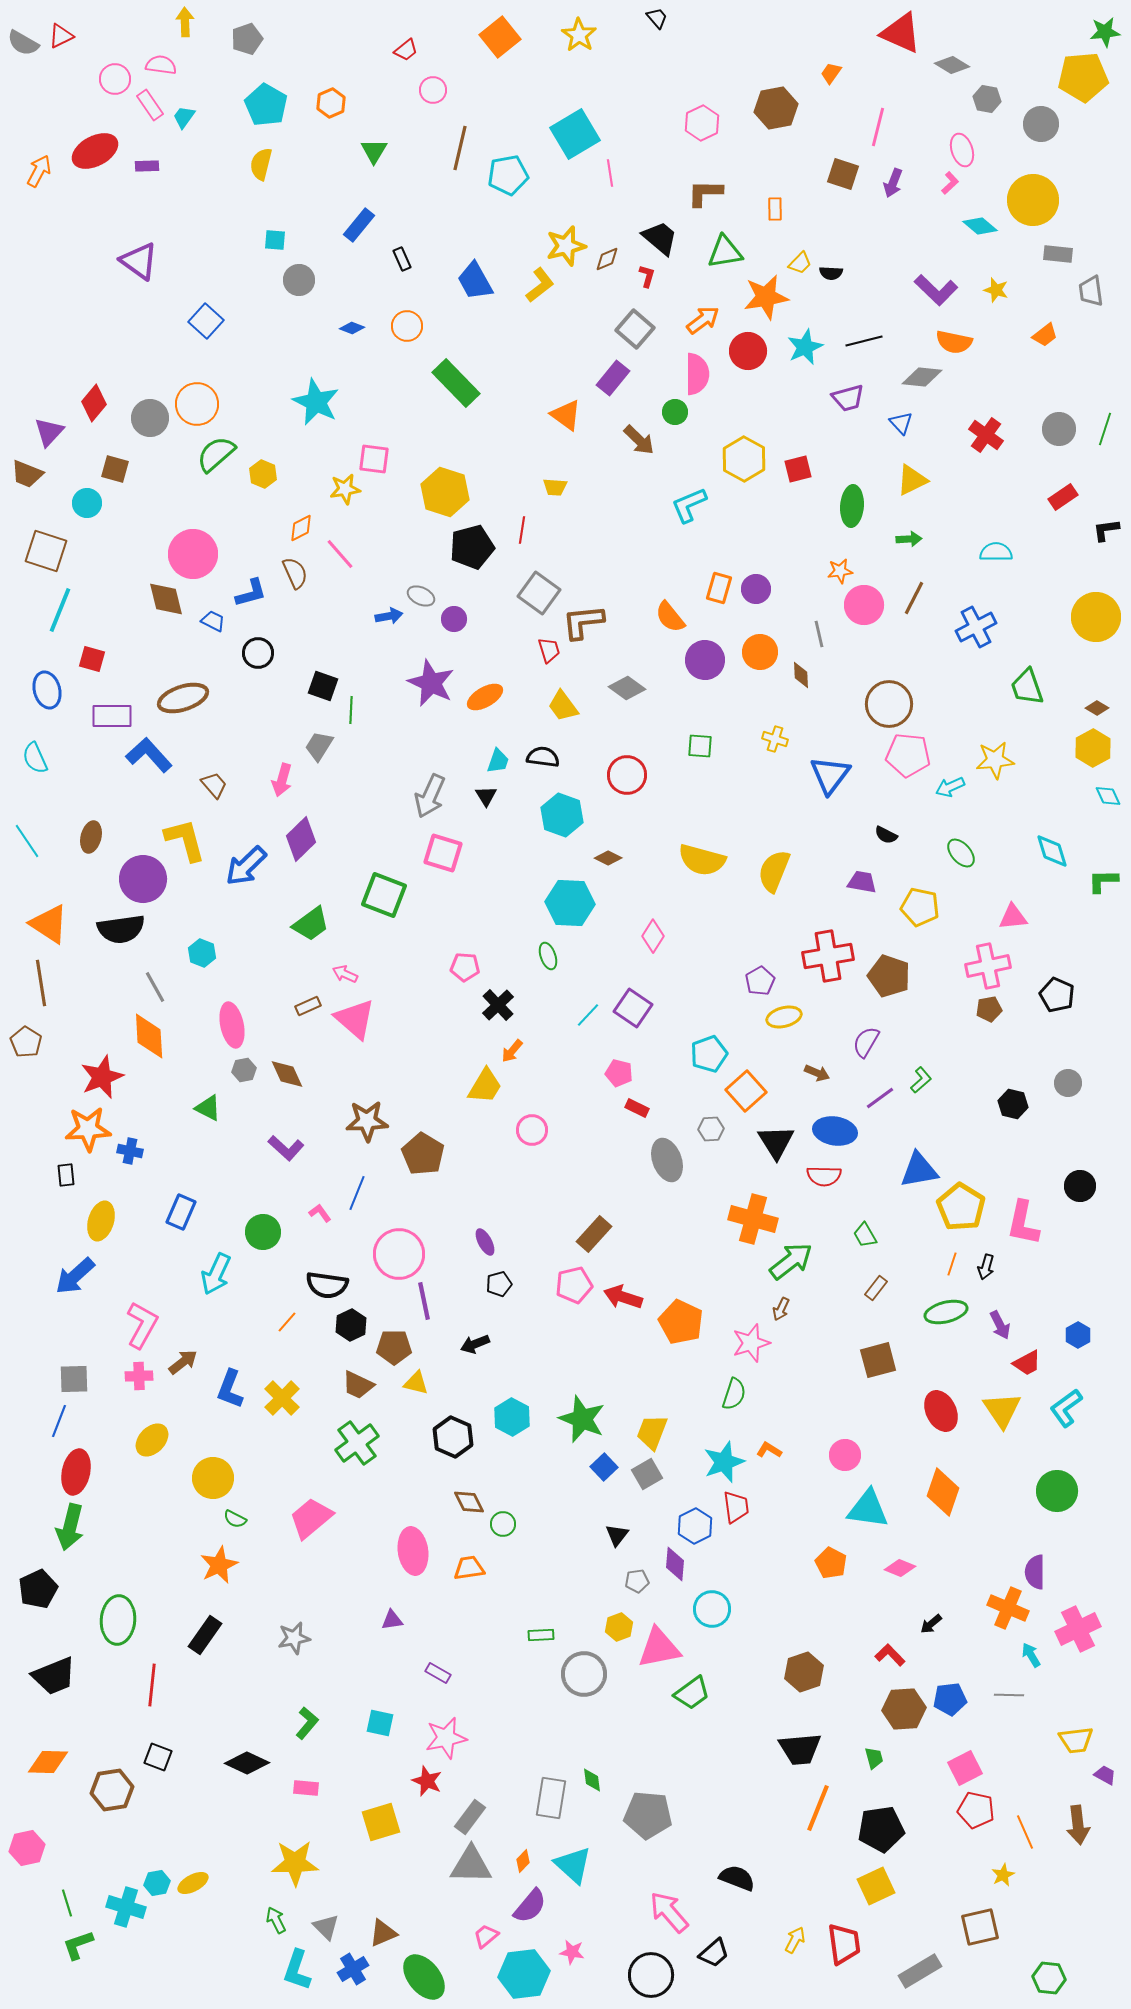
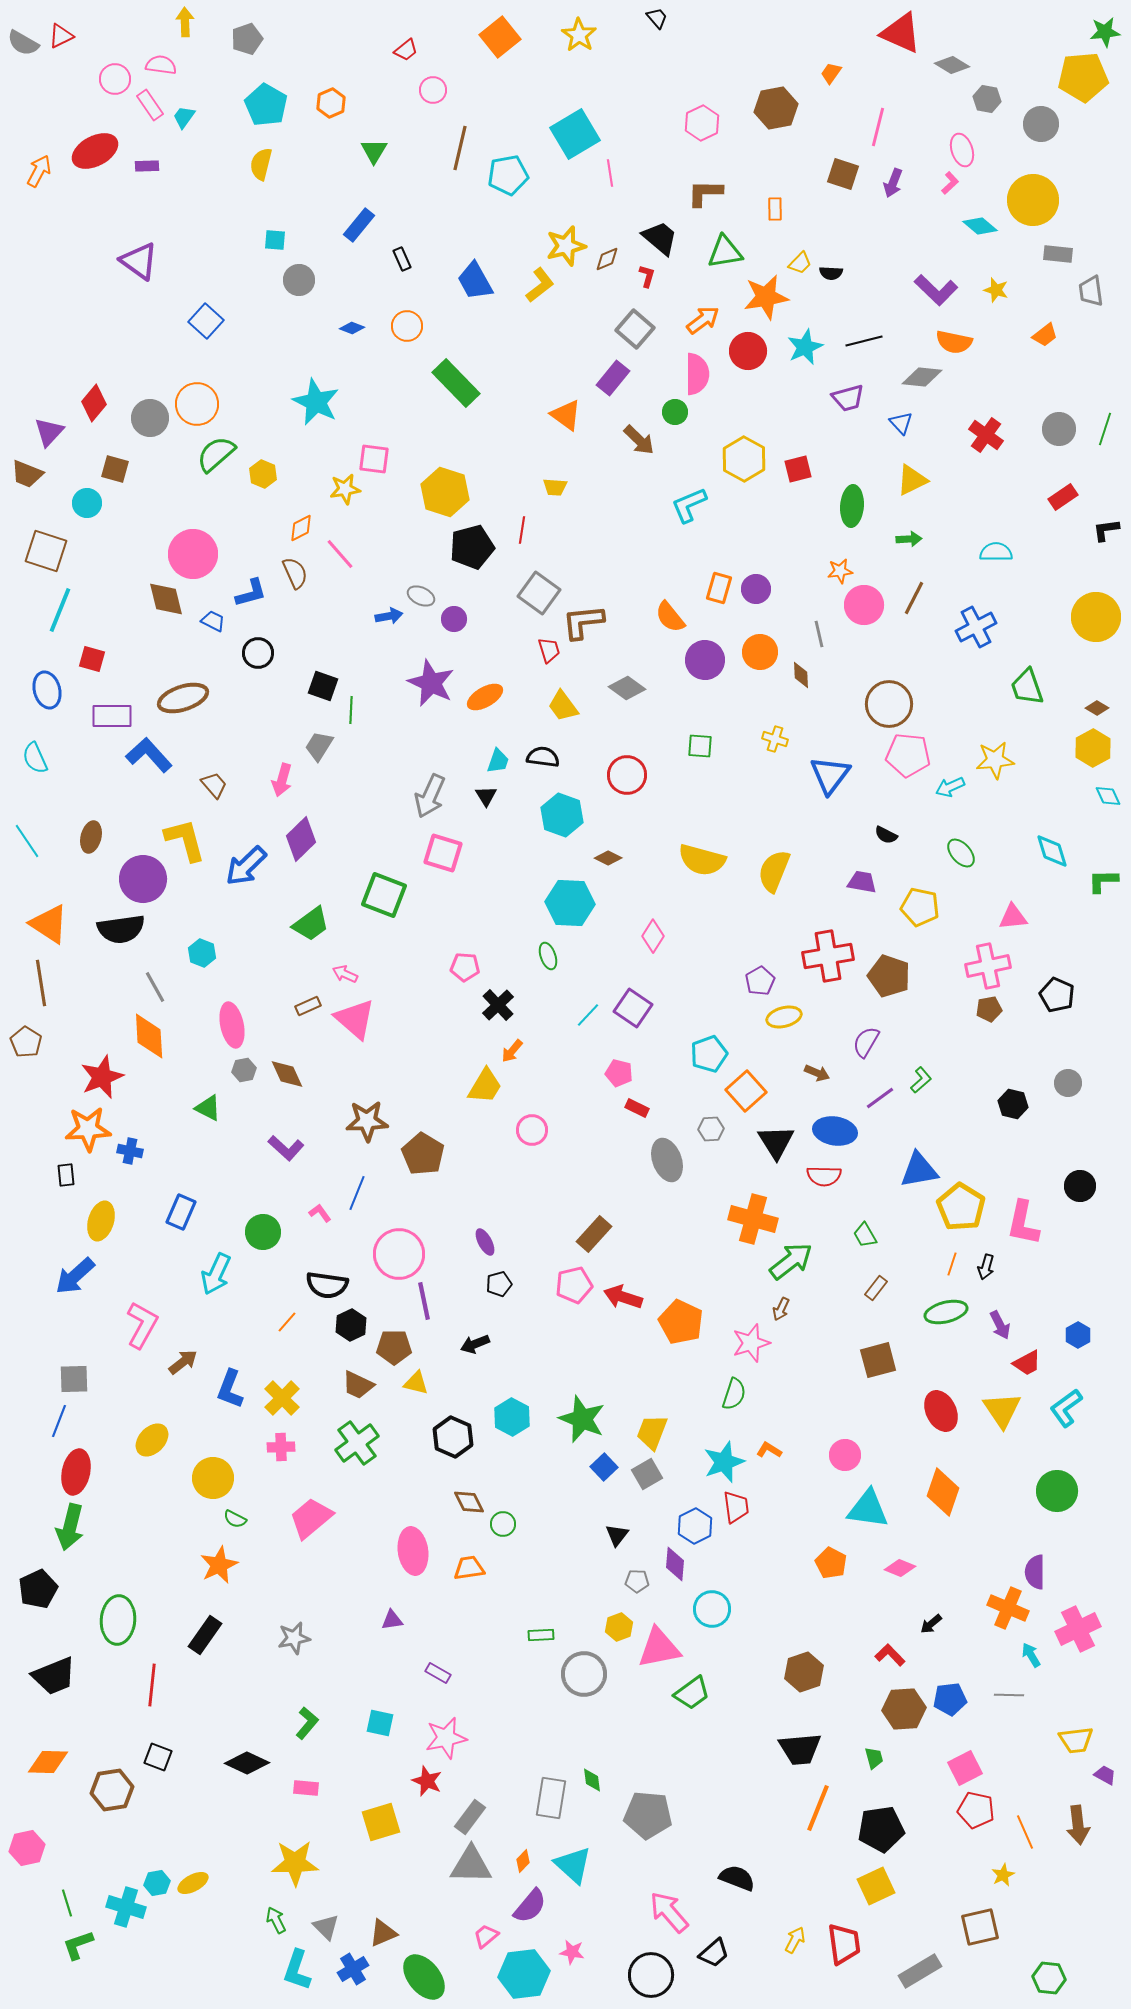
pink cross at (139, 1376): moved 142 px right, 71 px down
gray pentagon at (637, 1581): rotated 10 degrees clockwise
